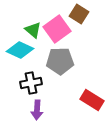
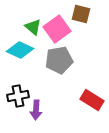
brown square: moved 2 px right; rotated 18 degrees counterclockwise
green triangle: moved 3 px up
gray pentagon: moved 1 px left, 1 px up; rotated 8 degrees counterclockwise
black cross: moved 13 px left, 13 px down
purple arrow: moved 1 px left
